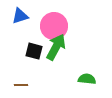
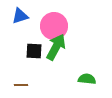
black square: rotated 12 degrees counterclockwise
